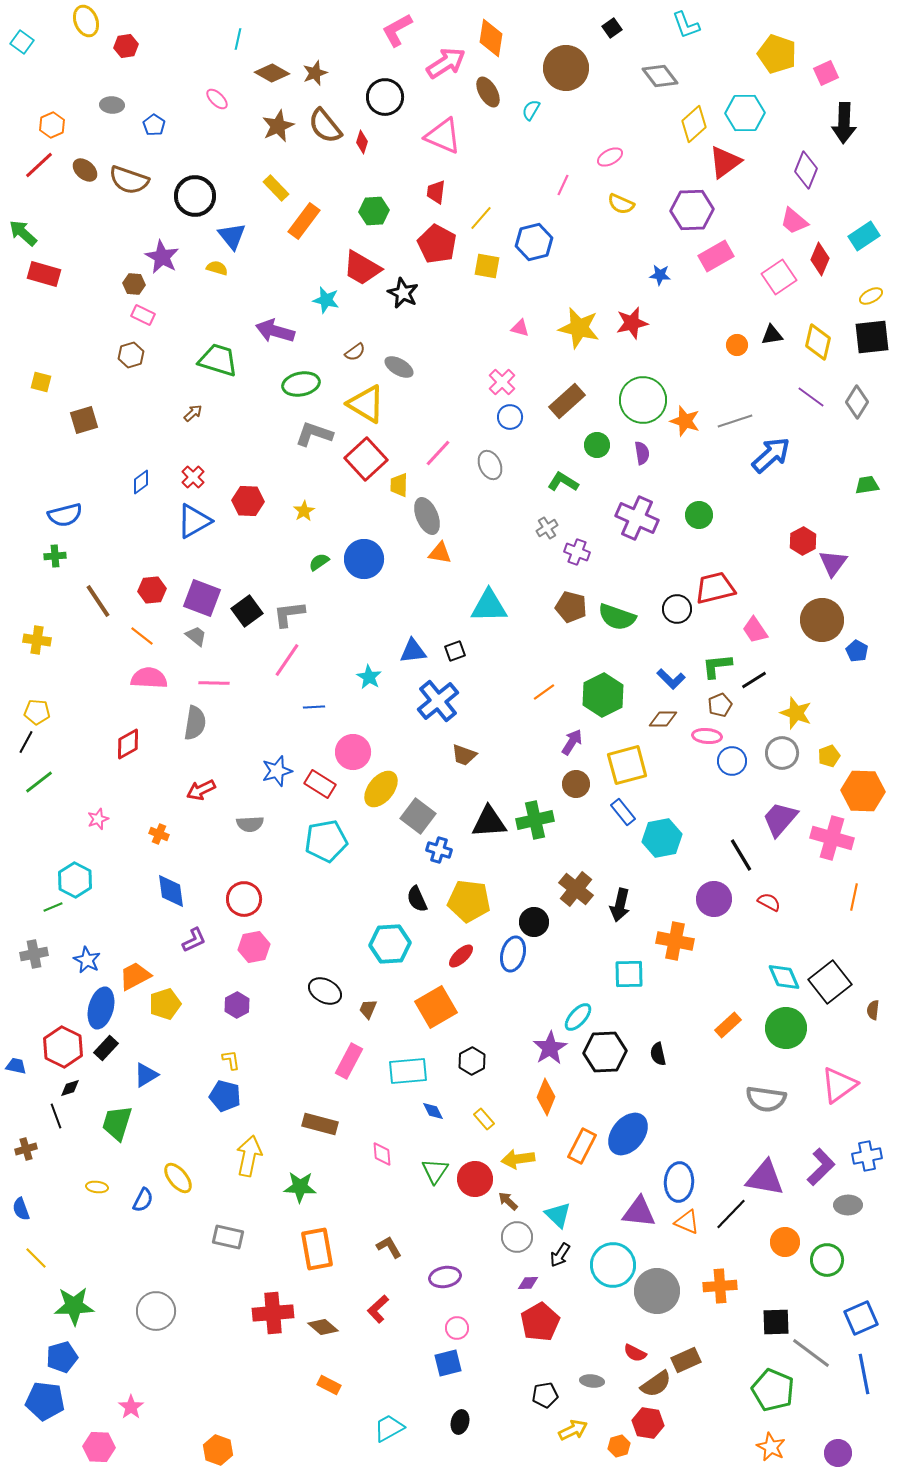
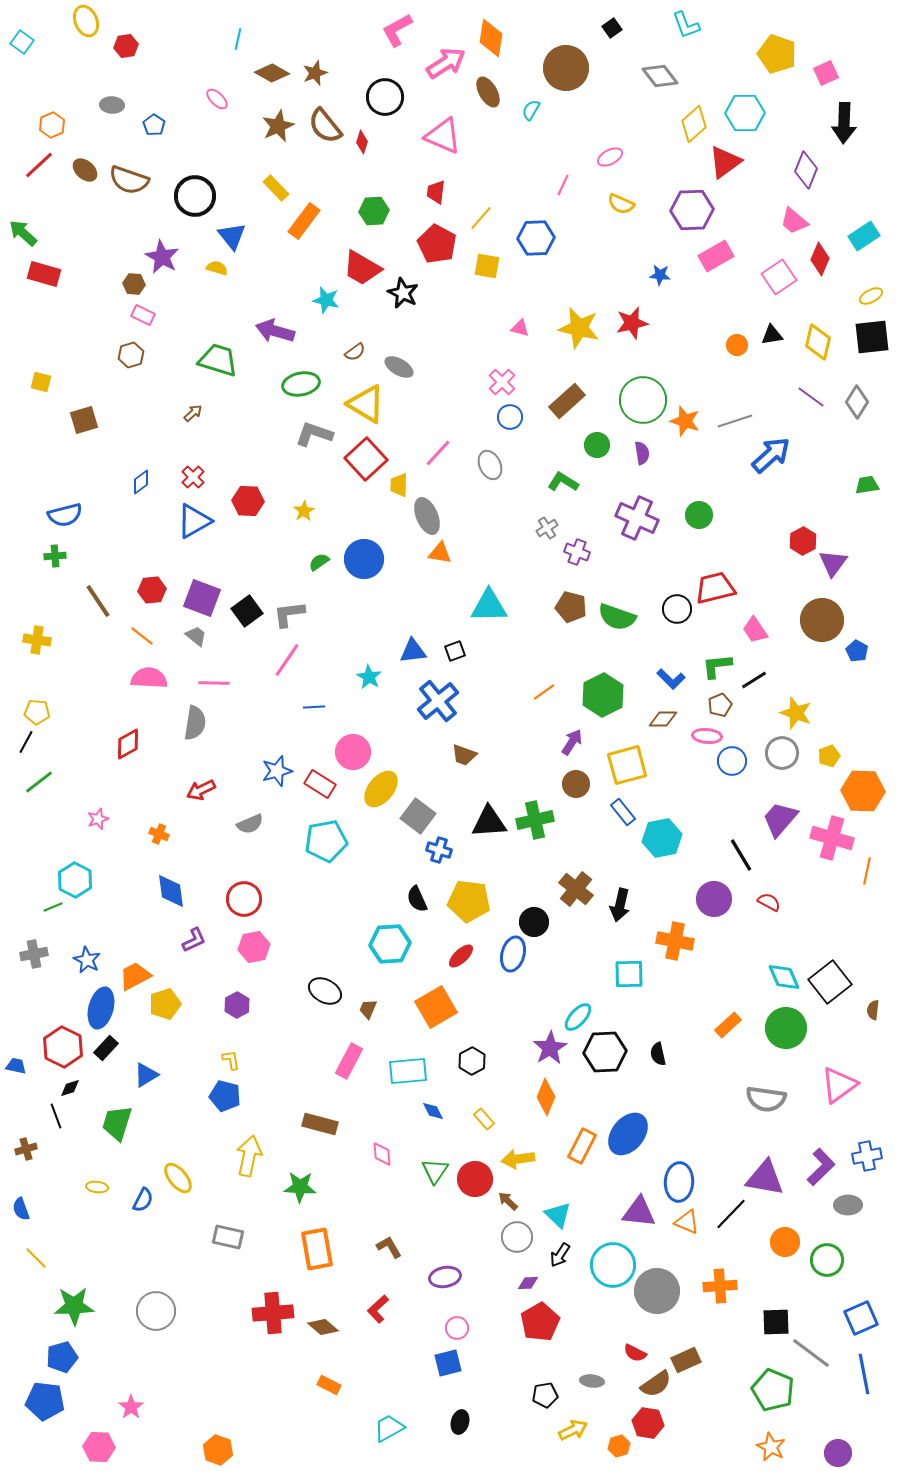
blue hexagon at (534, 242): moved 2 px right, 4 px up; rotated 12 degrees clockwise
gray semicircle at (250, 824): rotated 20 degrees counterclockwise
orange line at (854, 897): moved 13 px right, 26 px up
